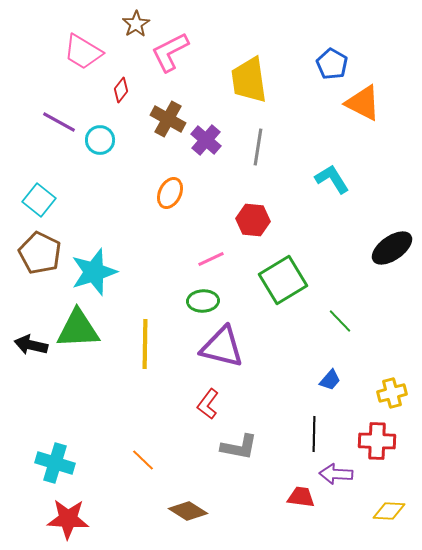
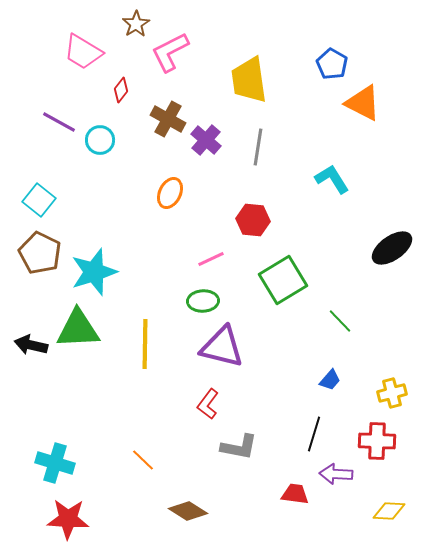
black line: rotated 16 degrees clockwise
red trapezoid: moved 6 px left, 3 px up
